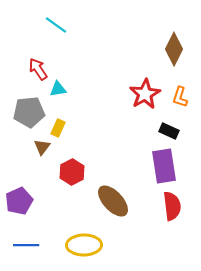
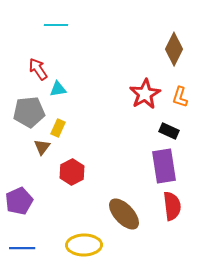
cyan line: rotated 35 degrees counterclockwise
brown ellipse: moved 11 px right, 13 px down
blue line: moved 4 px left, 3 px down
